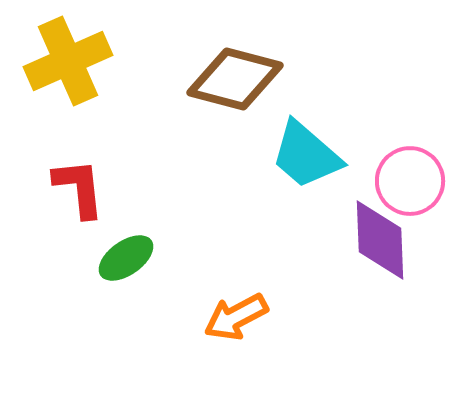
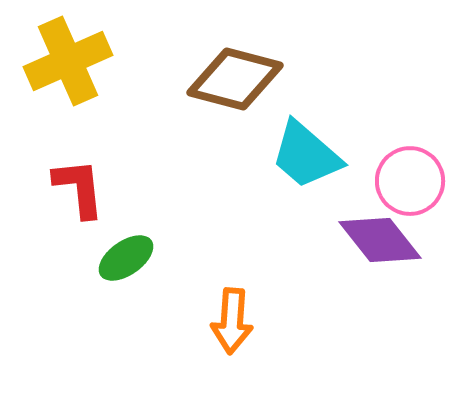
purple diamond: rotated 36 degrees counterclockwise
orange arrow: moved 4 px left, 4 px down; rotated 58 degrees counterclockwise
